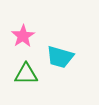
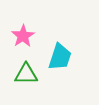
cyan trapezoid: rotated 88 degrees counterclockwise
